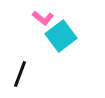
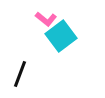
pink L-shape: moved 3 px right, 1 px down
